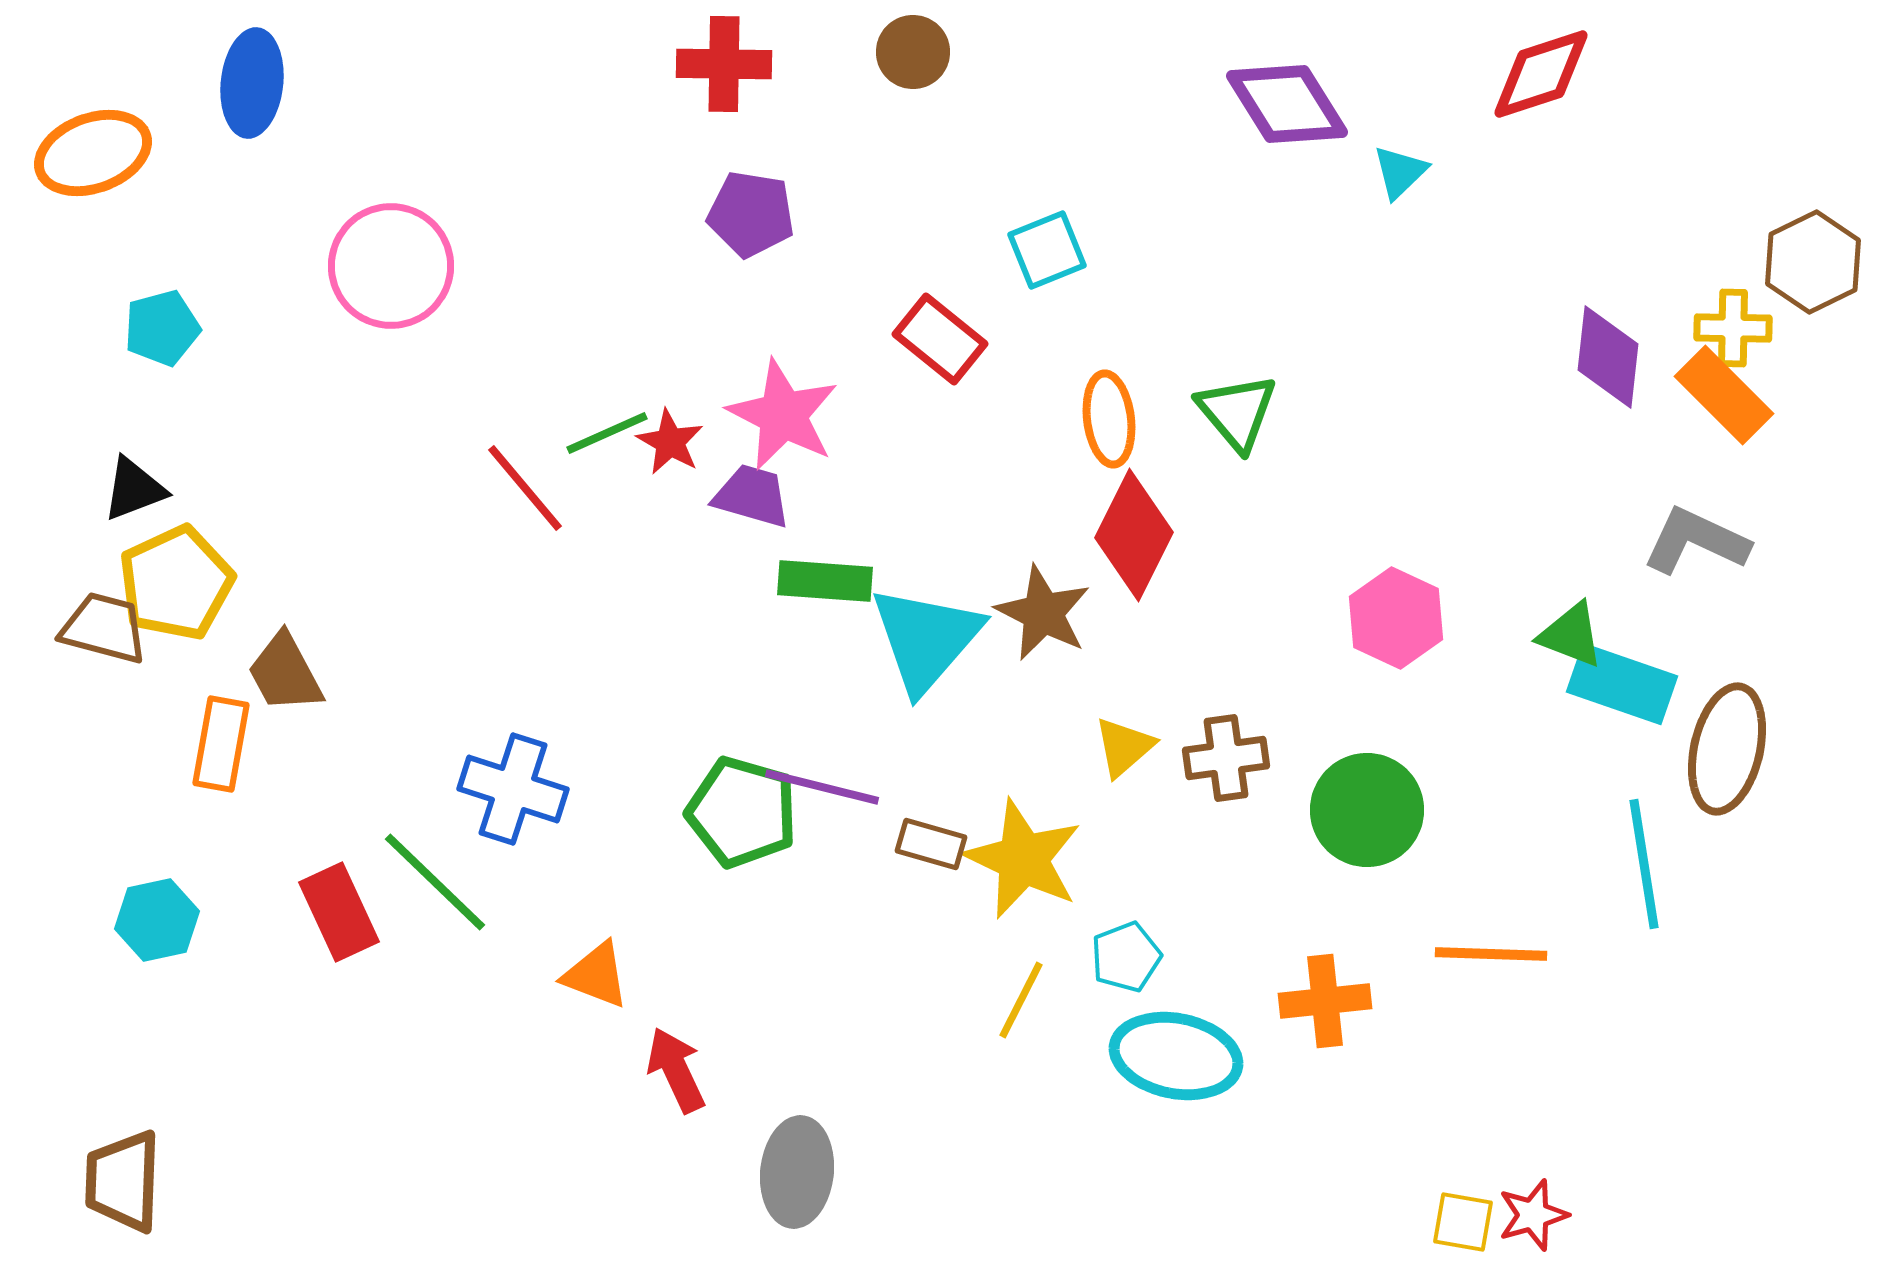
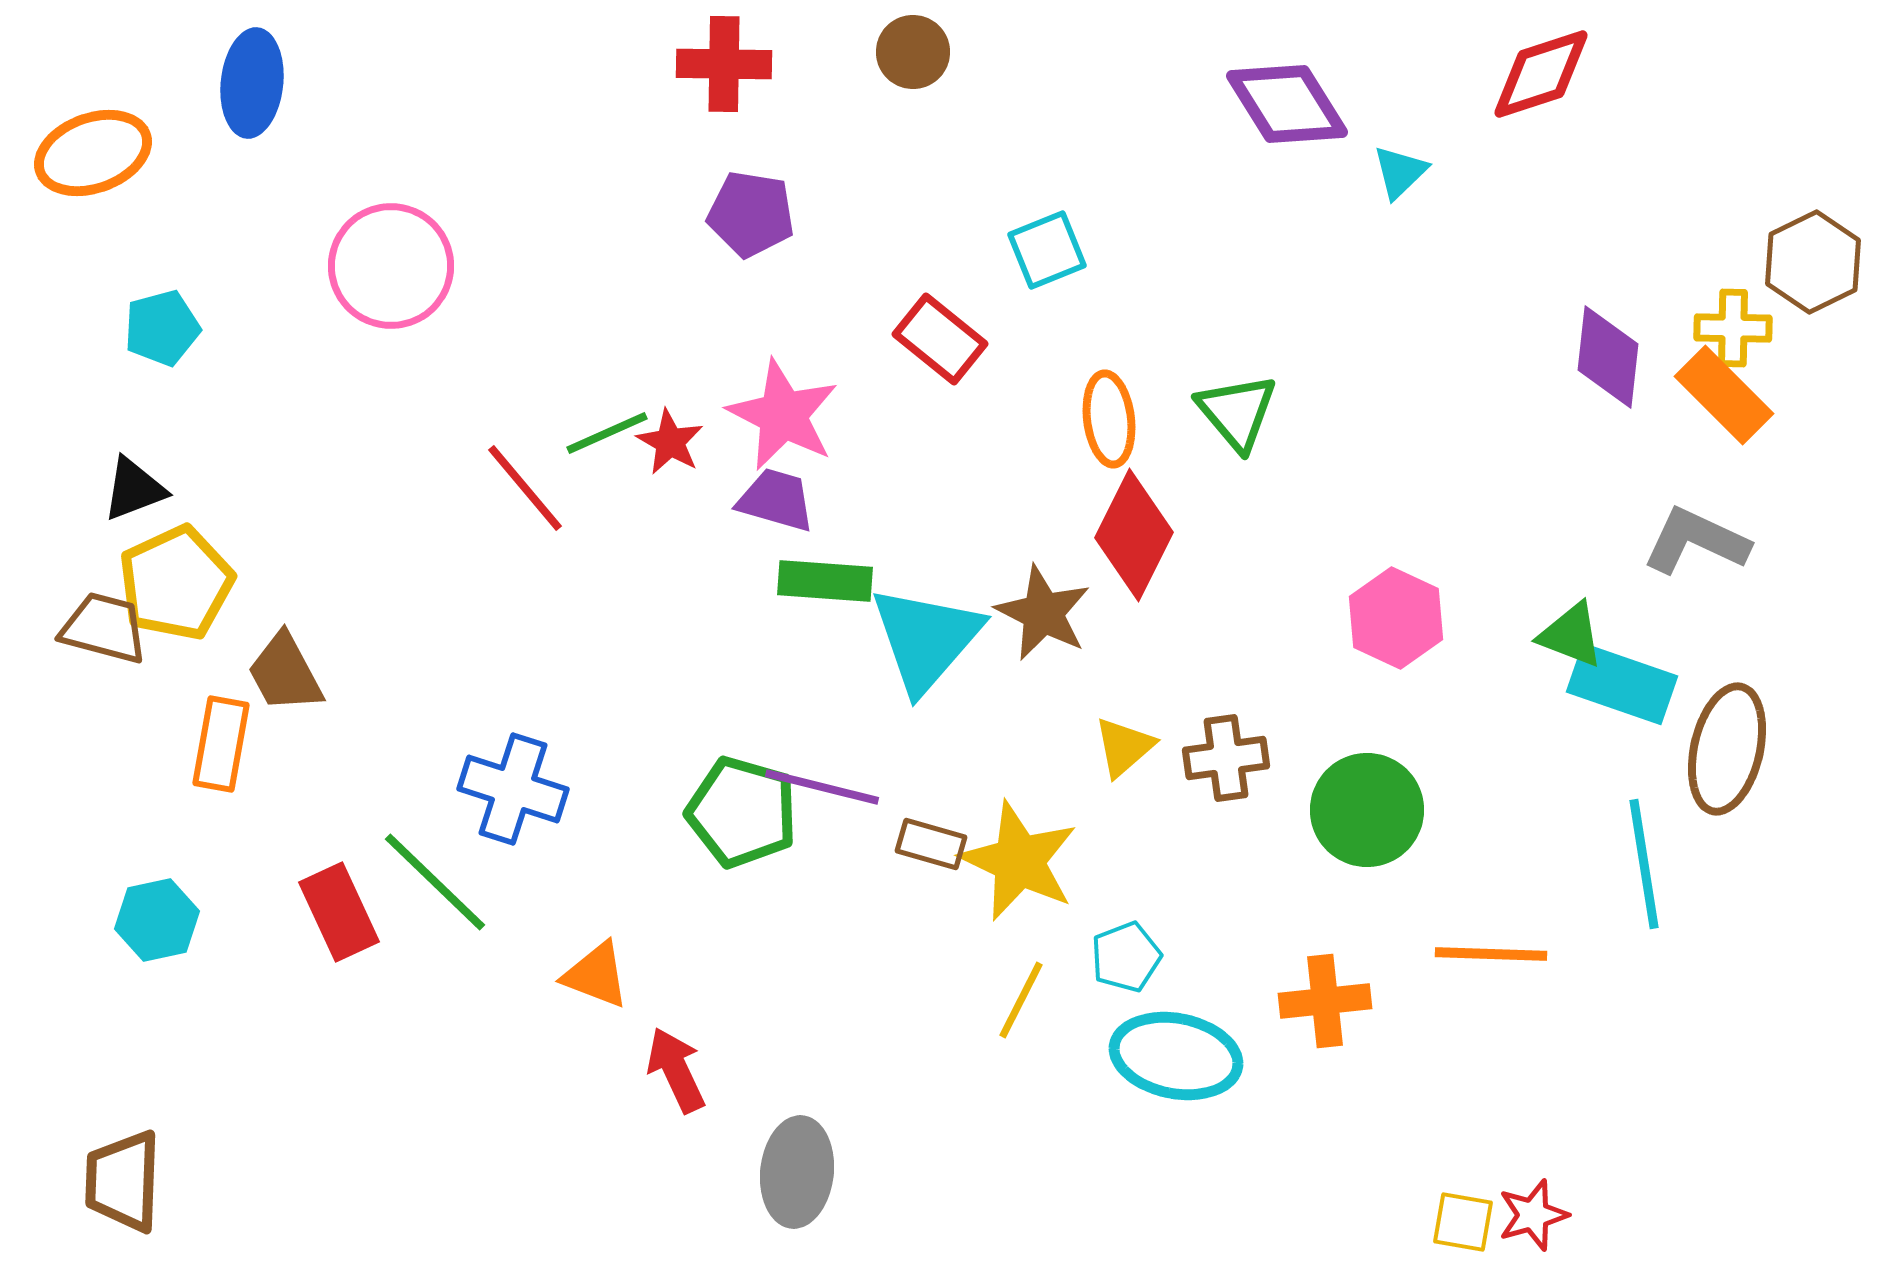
purple trapezoid at (752, 496): moved 24 px right, 4 px down
yellow star at (1023, 859): moved 4 px left, 2 px down
